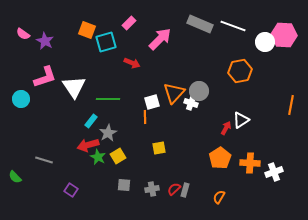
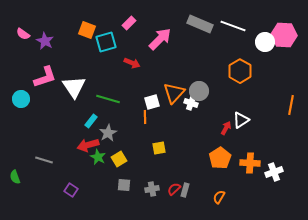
orange hexagon at (240, 71): rotated 20 degrees counterclockwise
green line at (108, 99): rotated 15 degrees clockwise
yellow square at (118, 156): moved 1 px right, 3 px down
green semicircle at (15, 177): rotated 24 degrees clockwise
